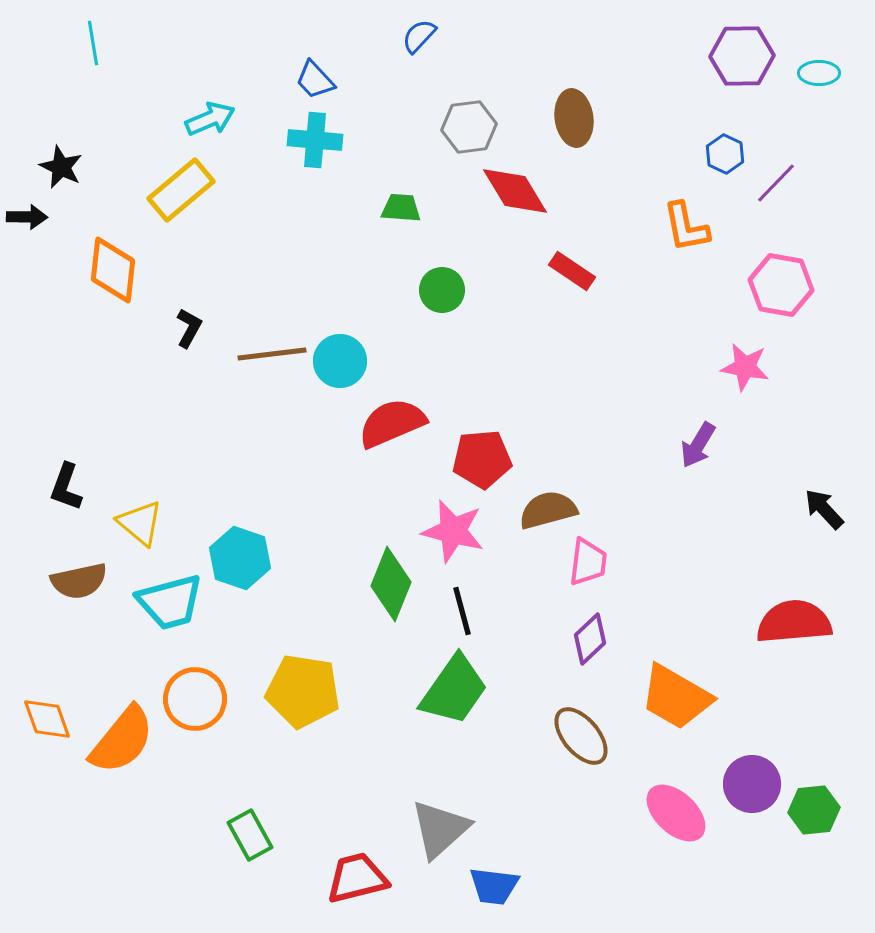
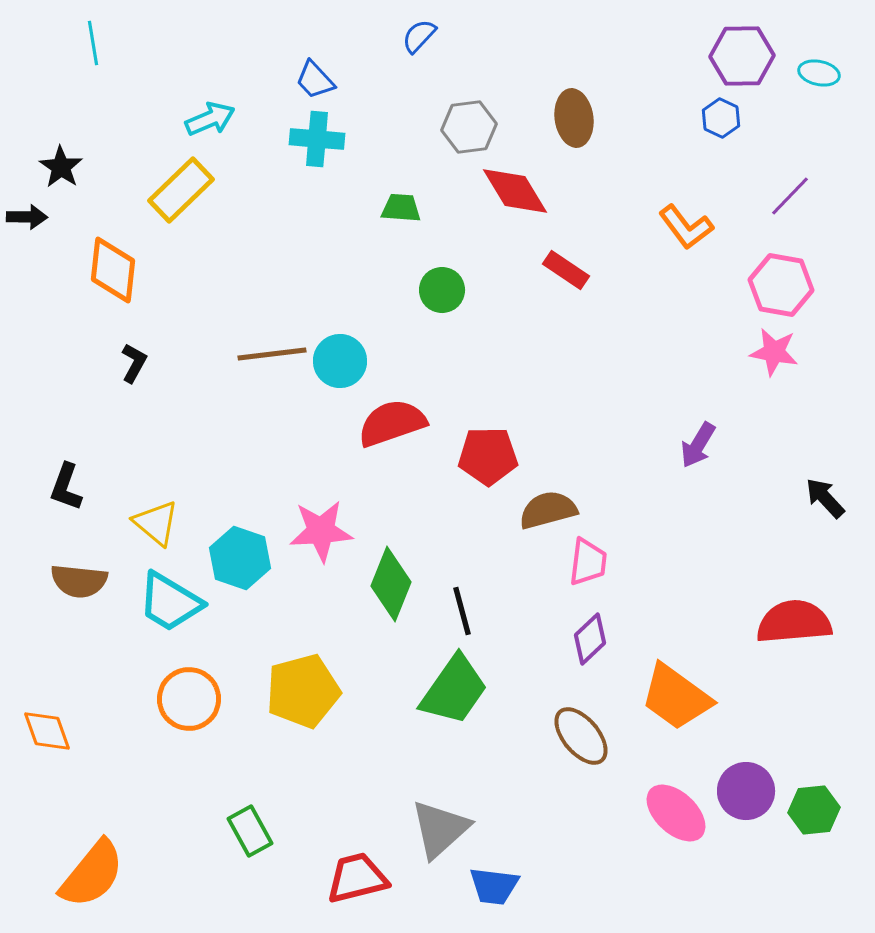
cyan ellipse at (819, 73): rotated 12 degrees clockwise
cyan cross at (315, 140): moved 2 px right, 1 px up
blue hexagon at (725, 154): moved 4 px left, 36 px up
black star at (61, 167): rotated 9 degrees clockwise
purple line at (776, 183): moved 14 px right, 13 px down
yellow rectangle at (181, 190): rotated 4 degrees counterclockwise
orange L-shape at (686, 227): rotated 26 degrees counterclockwise
red rectangle at (572, 271): moved 6 px left, 1 px up
black L-shape at (189, 328): moved 55 px left, 35 px down
pink star at (745, 367): moved 29 px right, 15 px up
red semicircle at (392, 423): rotated 4 degrees clockwise
red pentagon at (482, 459): moved 6 px right, 3 px up; rotated 4 degrees clockwise
black arrow at (824, 509): moved 1 px right, 11 px up
yellow triangle at (140, 523): moved 16 px right
pink star at (453, 531): moved 132 px left; rotated 18 degrees counterclockwise
brown semicircle at (79, 581): rotated 18 degrees clockwise
cyan trapezoid at (170, 602): rotated 46 degrees clockwise
yellow pentagon at (303, 691): rotated 24 degrees counterclockwise
orange trapezoid at (676, 697): rotated 6 degrees clockwise
orange circle at (195, 699): moved 6 px left
orange diamond at (47, 719): moved 12 px down
orange semicircle at (122, 740): moved 30 px left, 134 px down
purple circle at (752, 784): moved 6 px left, 7 px down
green rectangle at (250, 835): moved 4 px up
